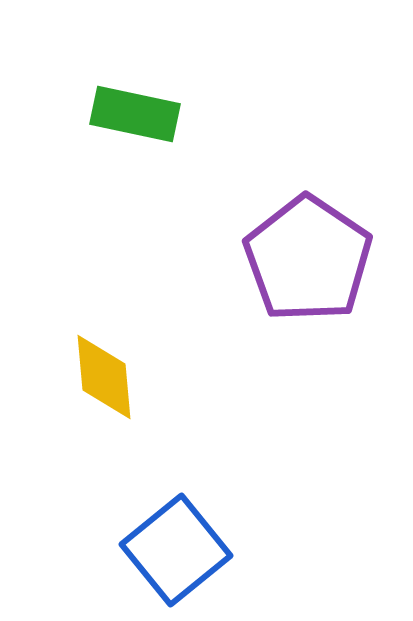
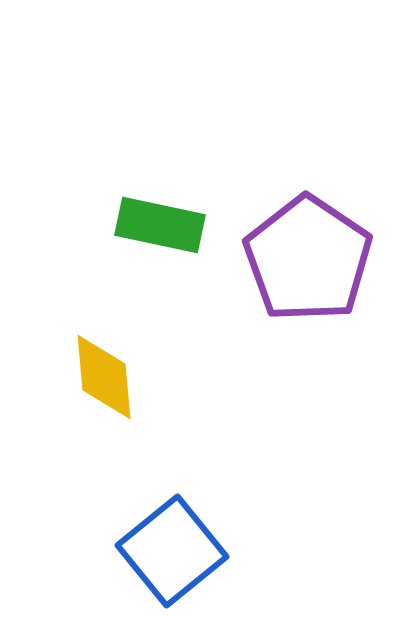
green rectangle: moved 25 px right, 111 px down
blue square: moved 4 px left, 1 px down
